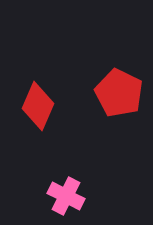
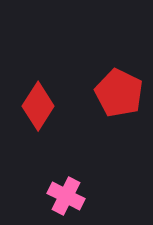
red diamond: rotated 9 degrees clockwise
